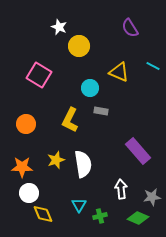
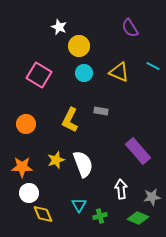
cyan circle: moved 6 px left, 15 px up
white semicircle: rotated 12 degrees counterclockwise
